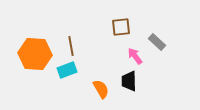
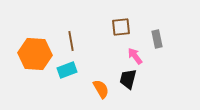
gray rectangle: moved 3 px up; rotated 36 degrees clockwise
brown line: moved 5 px up
black trapezoid: moved 1 px left, 2 px up; rotated 15 degrees clockwise
